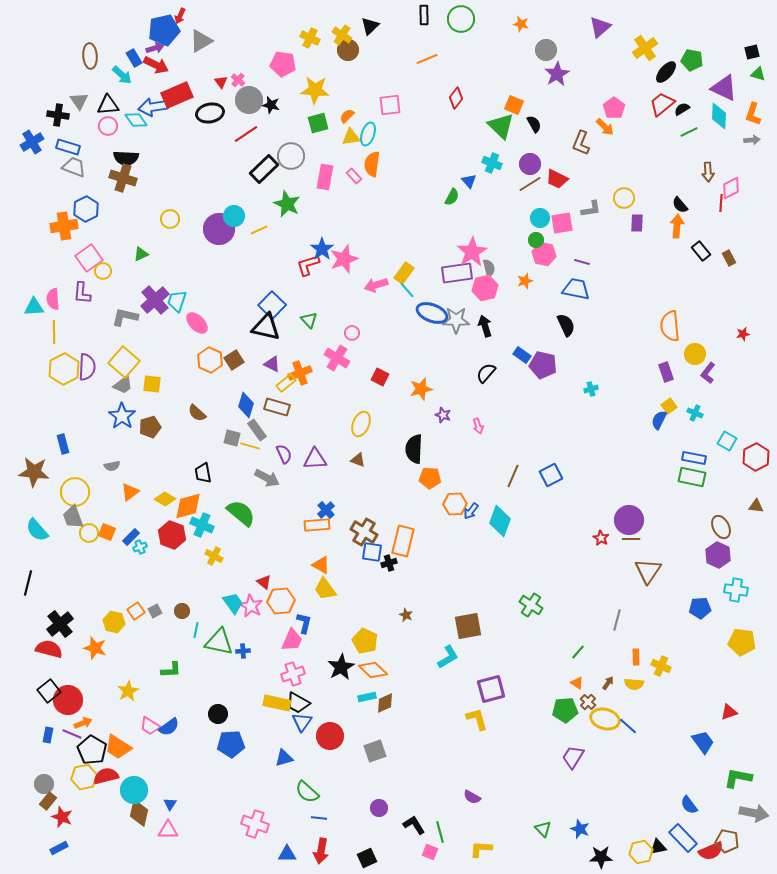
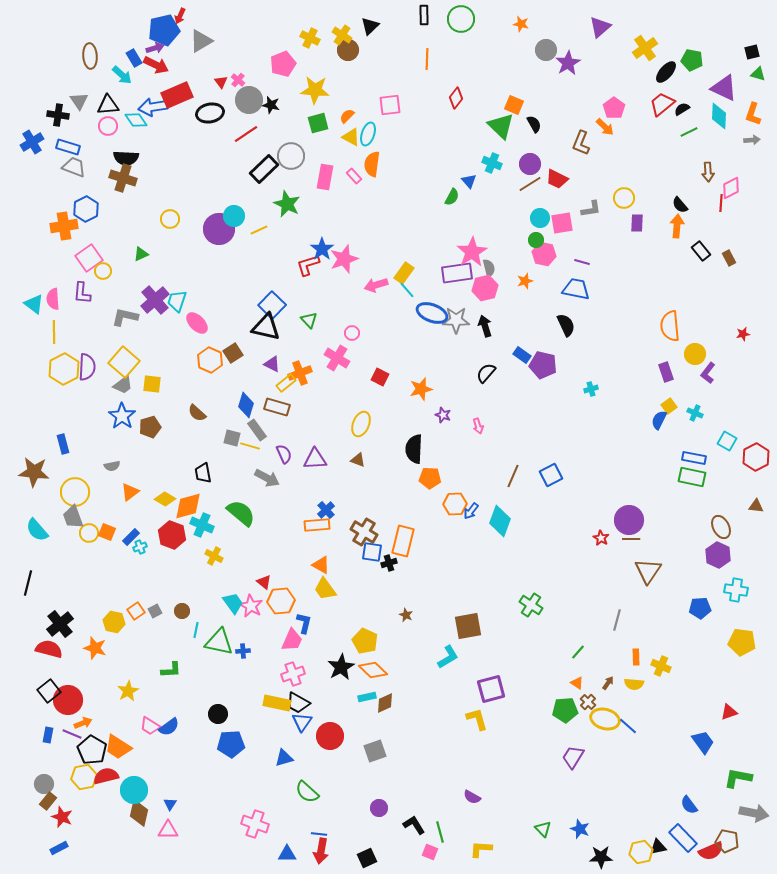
orange line at (427, 59): rotated 65 degrees counterclockwise
pink pentagon at (283, 64): rotated 30 degrees counterclockwise
purple star at (557, 74): moved 11 px right, 11 px up
yellow triangle at (351, 137): rotated 36 degrees clockwise
cyan triangle at (34, 307): moved 3 px up; rotated 40 degrees clockwise
brown square at (234, 360): moved 1 px left, 7 px up
blue line at (319, 818): moved 16 px down
